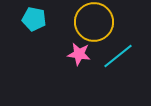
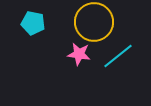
cyan pentagon: moved 1 px left, 4 px down
